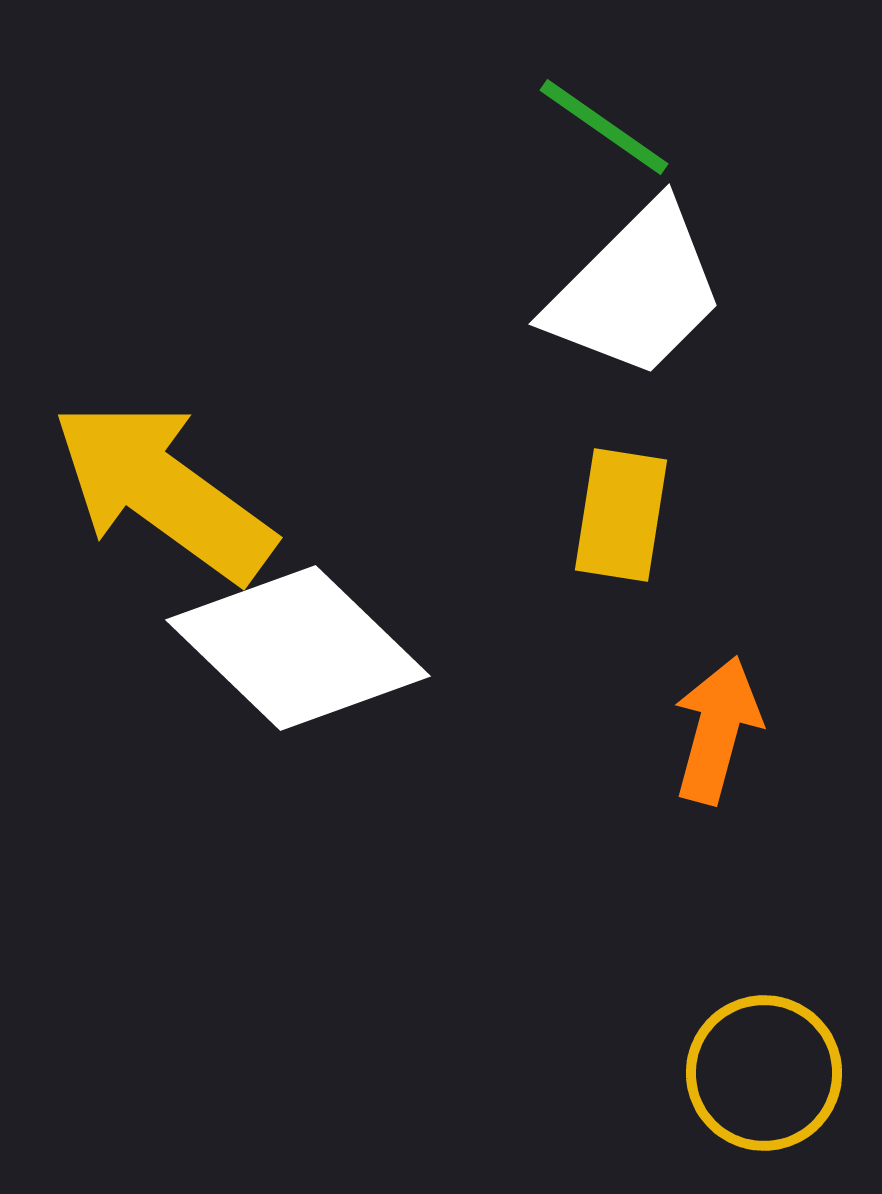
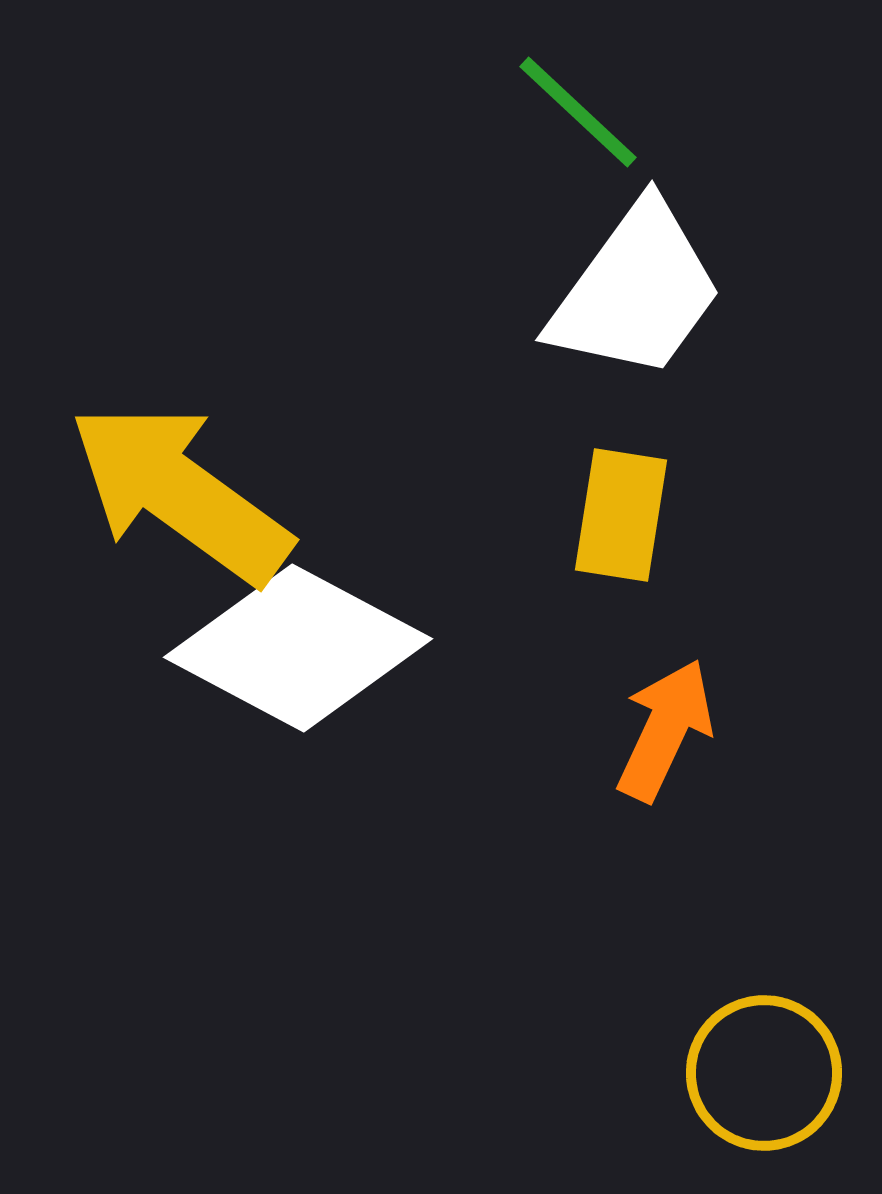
green line: moved 26 px left, 15 px up; rotated 8 degrees clockwise
white trapezoid: rotated 9 degrees counterclockwise
yellow arrow: moved 17 px right, 2 px down
white diamond: rotated 16 degrees counterclockwise
orange arrow: moved 52 px left; rotated 10 degrees clockwise
